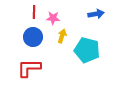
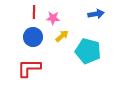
yellow arrow: rotated 32 degrees clockwise
cyan pentagon: moved 1 px right, 1 px down
